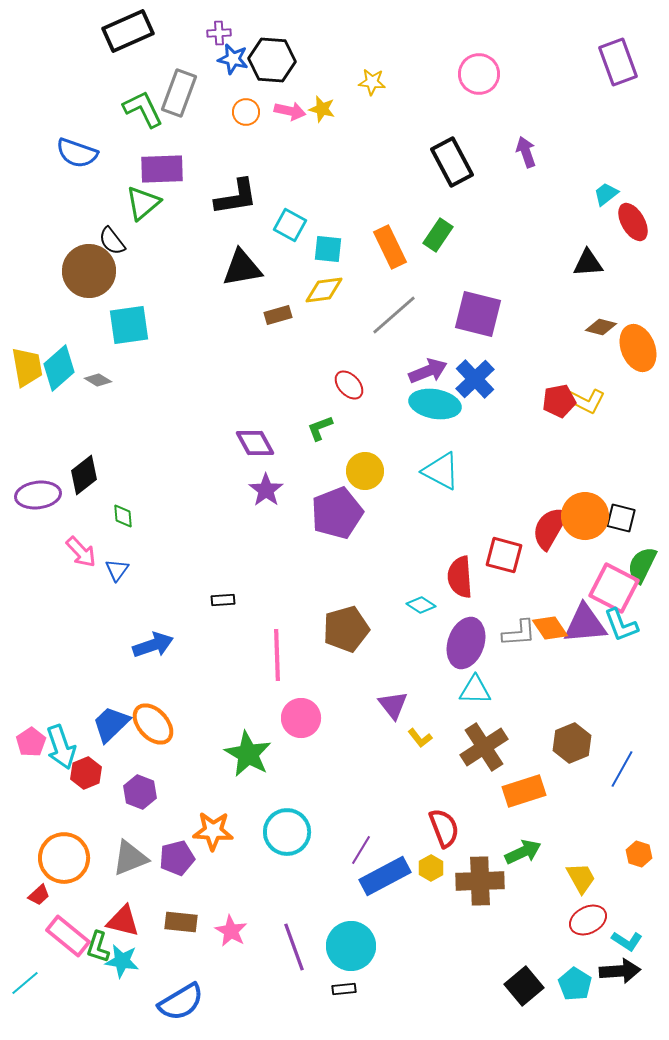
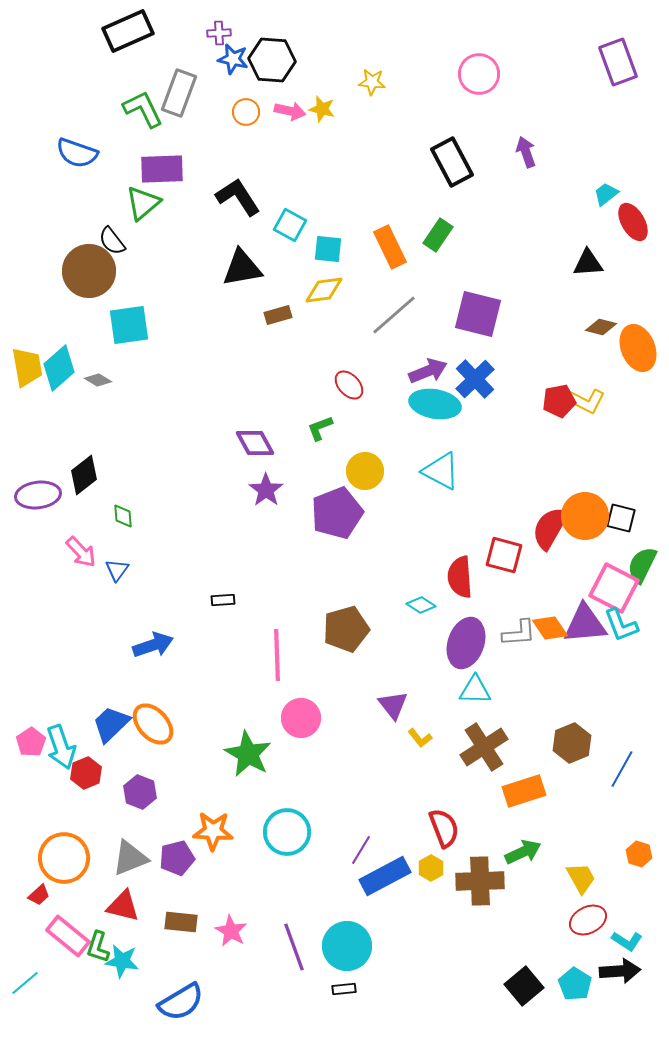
black L-shape at (236, 197): moved 2 px right; rotated 114 degrees counterclockwise
red triangle at (123, 921): moved 15 px up
cyan circle at (351, 946): moved 4 px left
